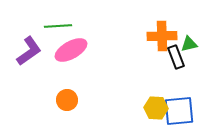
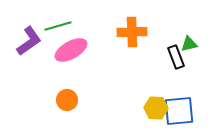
green line: rotated 12 degrees counterclockwise
orange cross: moved 30 px left, 4 px up
purple L-shape: moved 10 px up
